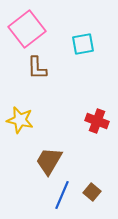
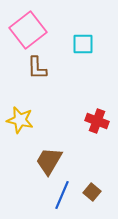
pink square: moved 1 px right, 1 px down
cyan square: rotated 10 degrees clockwise
